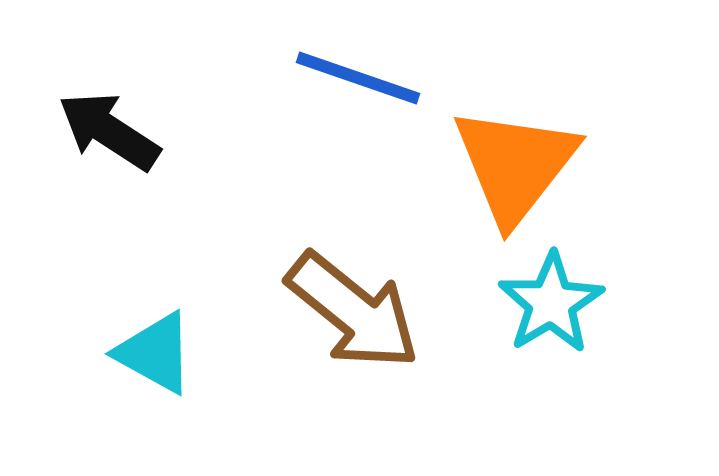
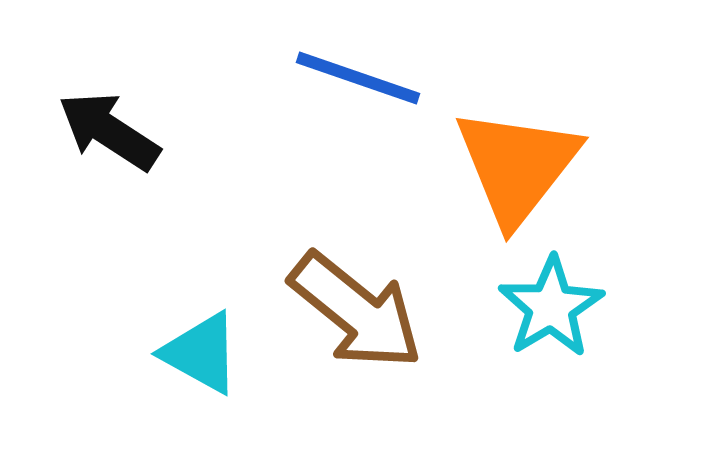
orange triangle: moved 2 px right, 1 px down
cyan star: moved 4 px down
brown arrow: moved 3 px right
cyan triangle: moved 46 px right
